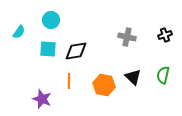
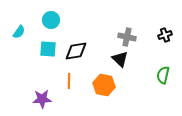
black triangle: moved 13 px left, 18 px up
purple star: rotated 24 degrees counterclockwise
